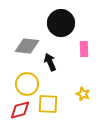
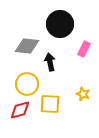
black circle: moved 1 px left, 1 px down
pink rectangle: rotated 28 degrees clockwise
black arrow: rotated 12 degrees clockwise
yellow square: moved 2 px right
